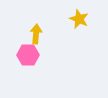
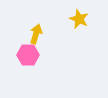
yellow arrow: rotated 12 degrees clockwise
